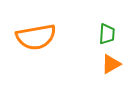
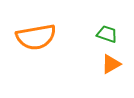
green trapezoid: rotated 75 degrees counterclockwise
